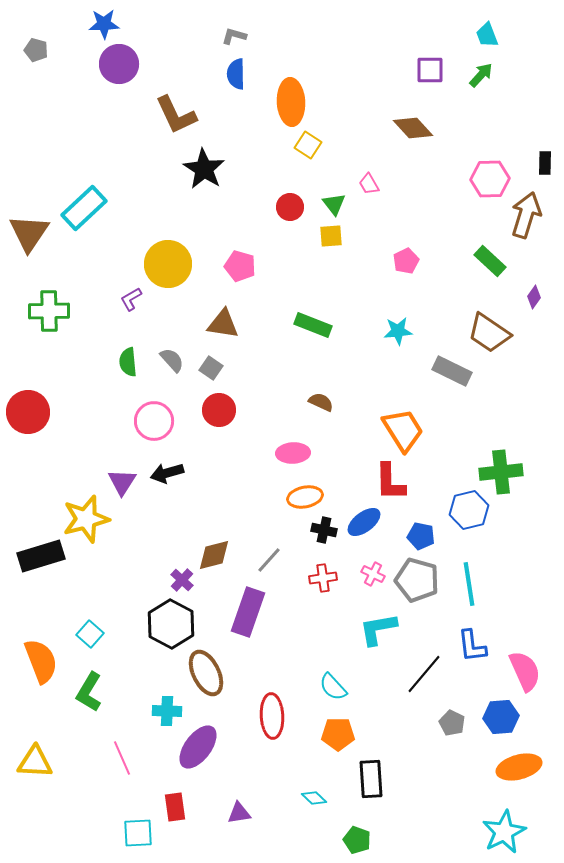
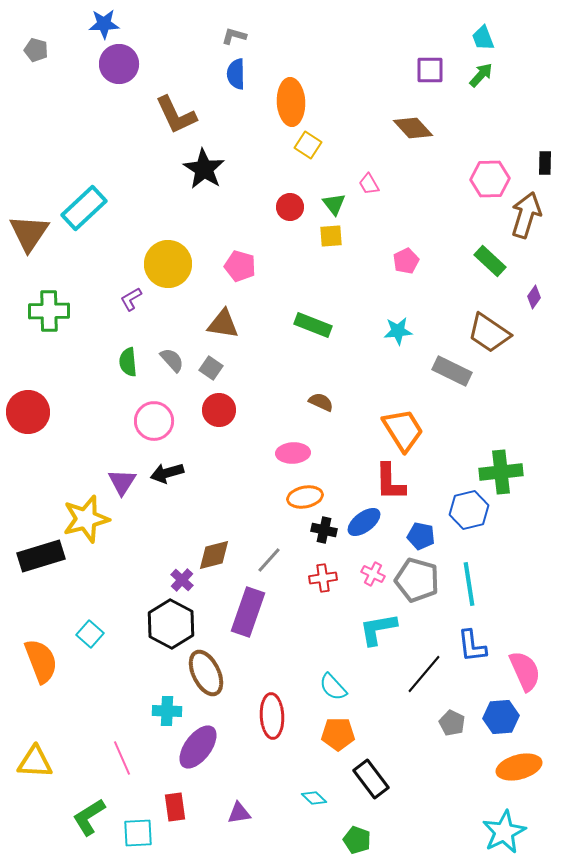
cyan trapezoid at (487, 35): moved 4 px left, 3 px down
green L-shape at (89, 692): moved 125 px down; rotated 27 degrees clockwise
black rectangle at (371, 779): rotated 33 degrees counterclockwise
